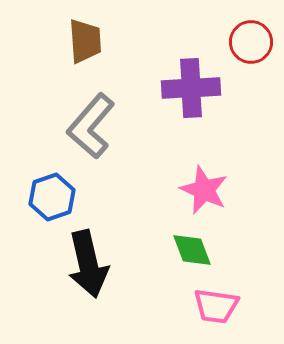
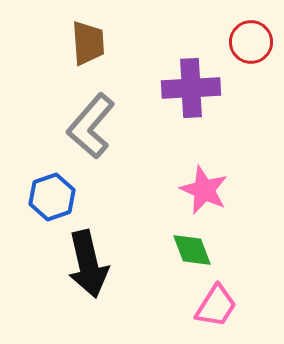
brown trapezoid: moved 3 px right, 2 px down
pink trapezoid: rotated 66 degrees counterclockwise
